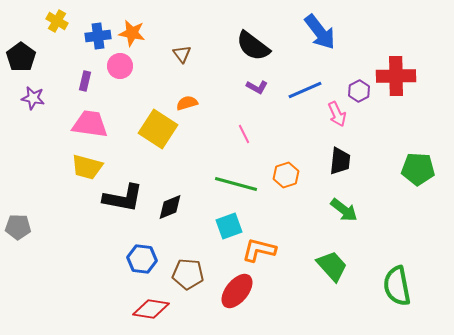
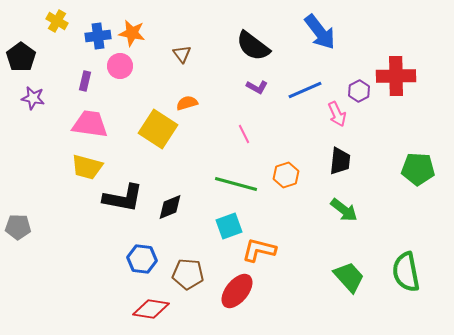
green trapezoid: moved 17 px right, 11 px down
green semicircle: moved 9 px right, 14 px up
